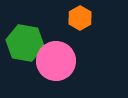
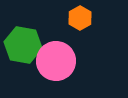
green hexagon: moved 2 px left, 2 px down
